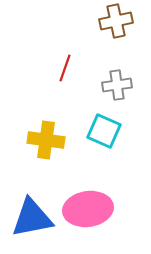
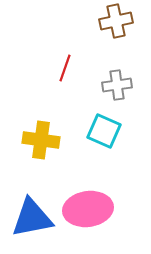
yellow cross: moved 5 px left
